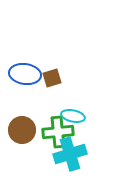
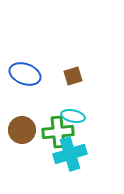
blue ellipse: rotated 12 degrees clockwise
brown square: moved 21 px right, 2 px up
